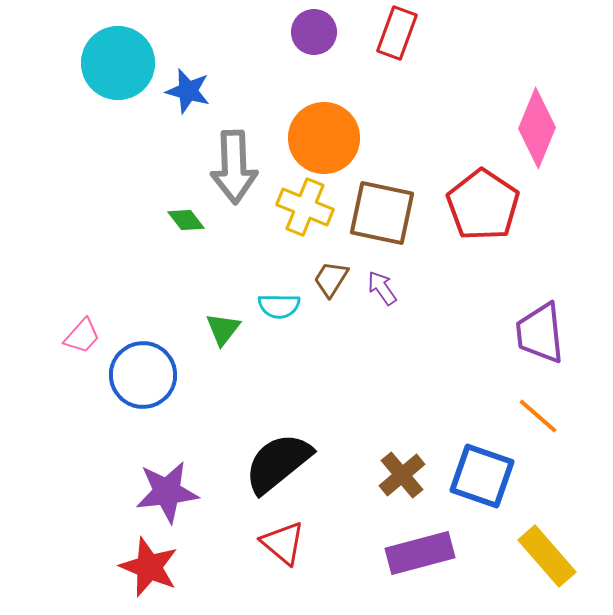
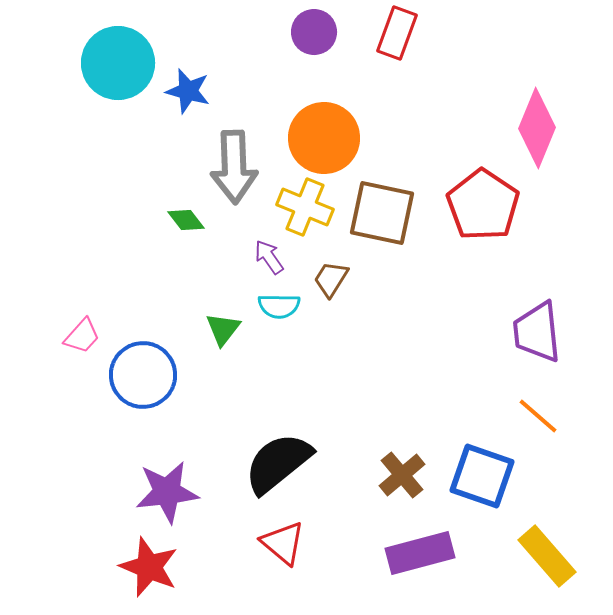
purple arrow: moved 113 px left, 31 px up
purple trapezoid: moved 3 px left, 1 px up
